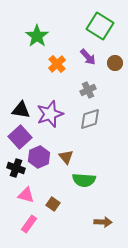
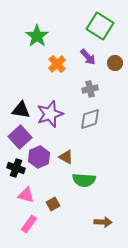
gray cross: moved 2 px right, 1 px up; rotated 14 degrees clockwise
brown triangle: rotated 21 degrees counterclockwise
brown square: rotated 24 degrees clockwise
